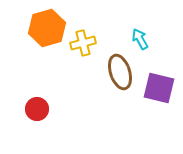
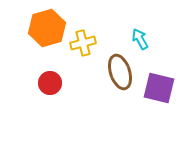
red circle: moved 13 px right, 26 px up
